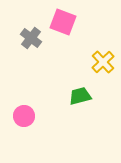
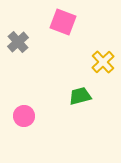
gray cross: moved 13 px left, 4 px down; rotated 10 degrees clockwise
